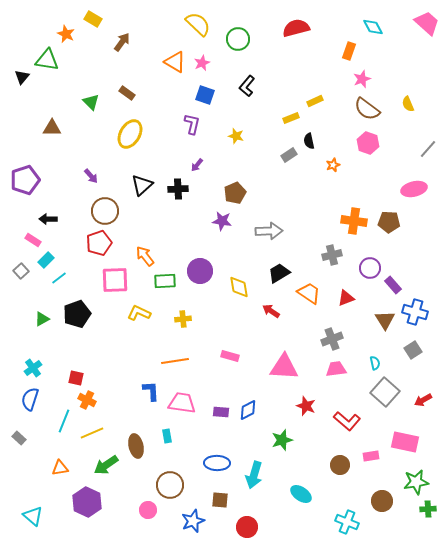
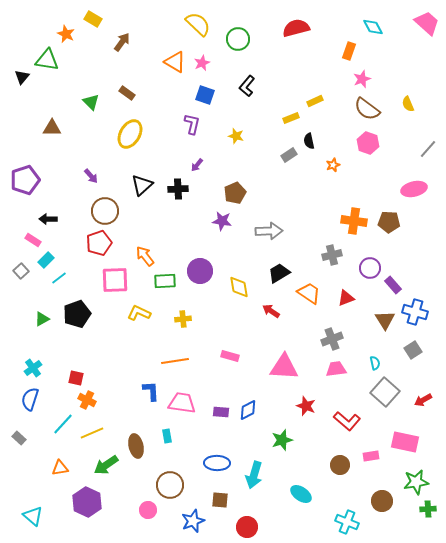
cyan line at (64, 421): moved 1 px left, 3 px down; rotated 20 degrees clockwise
